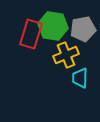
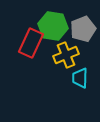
gray pentagon: rotated 10 degrees counterclockwise
red rectangle: moved 9 px down; rotated 8 degrees clockwise
